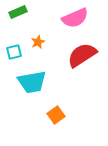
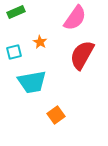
green rectangle: moved 2 px left
pink semicircle: rotated 32 degrees counterclockwise
orange star: moved 2 px right; rotated 16 degrees counterclockwise
red semicircle: rotated 28 degrees counterclockwise
